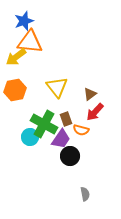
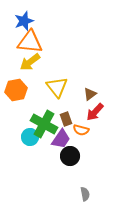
yellow arrow: moved 14 px right, 5 px down
orange hexagon: moved 1 px right
